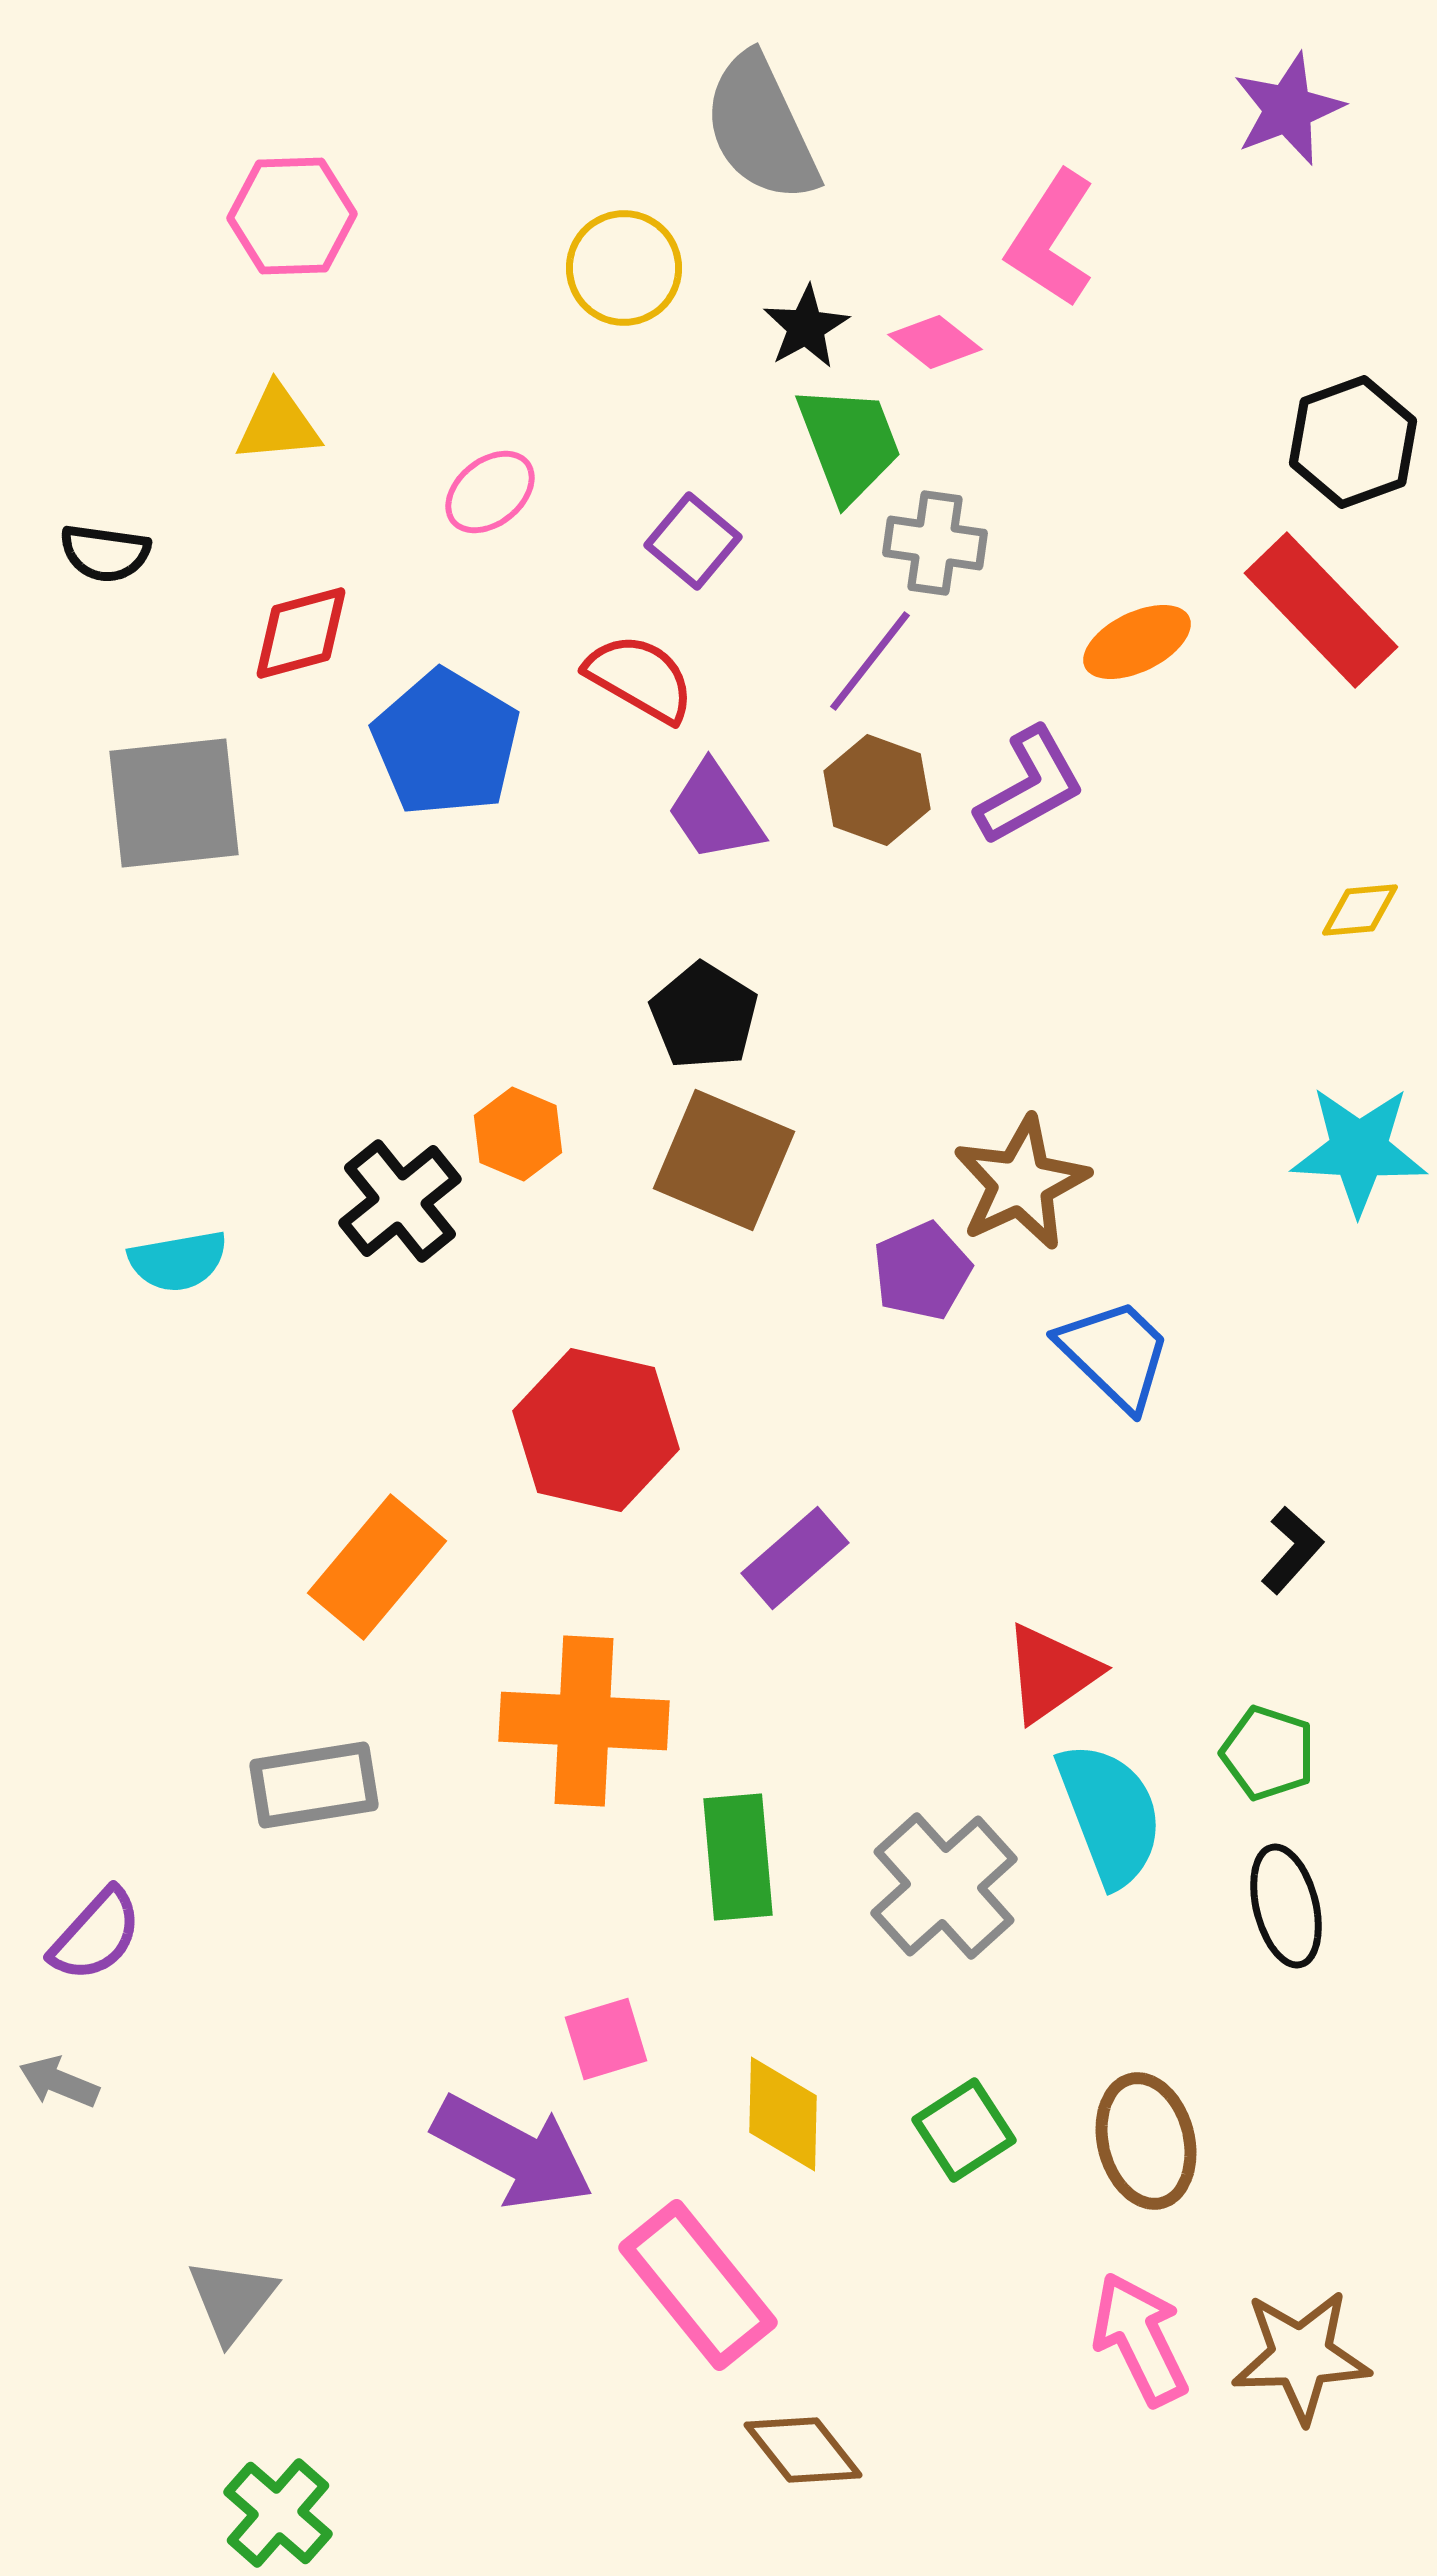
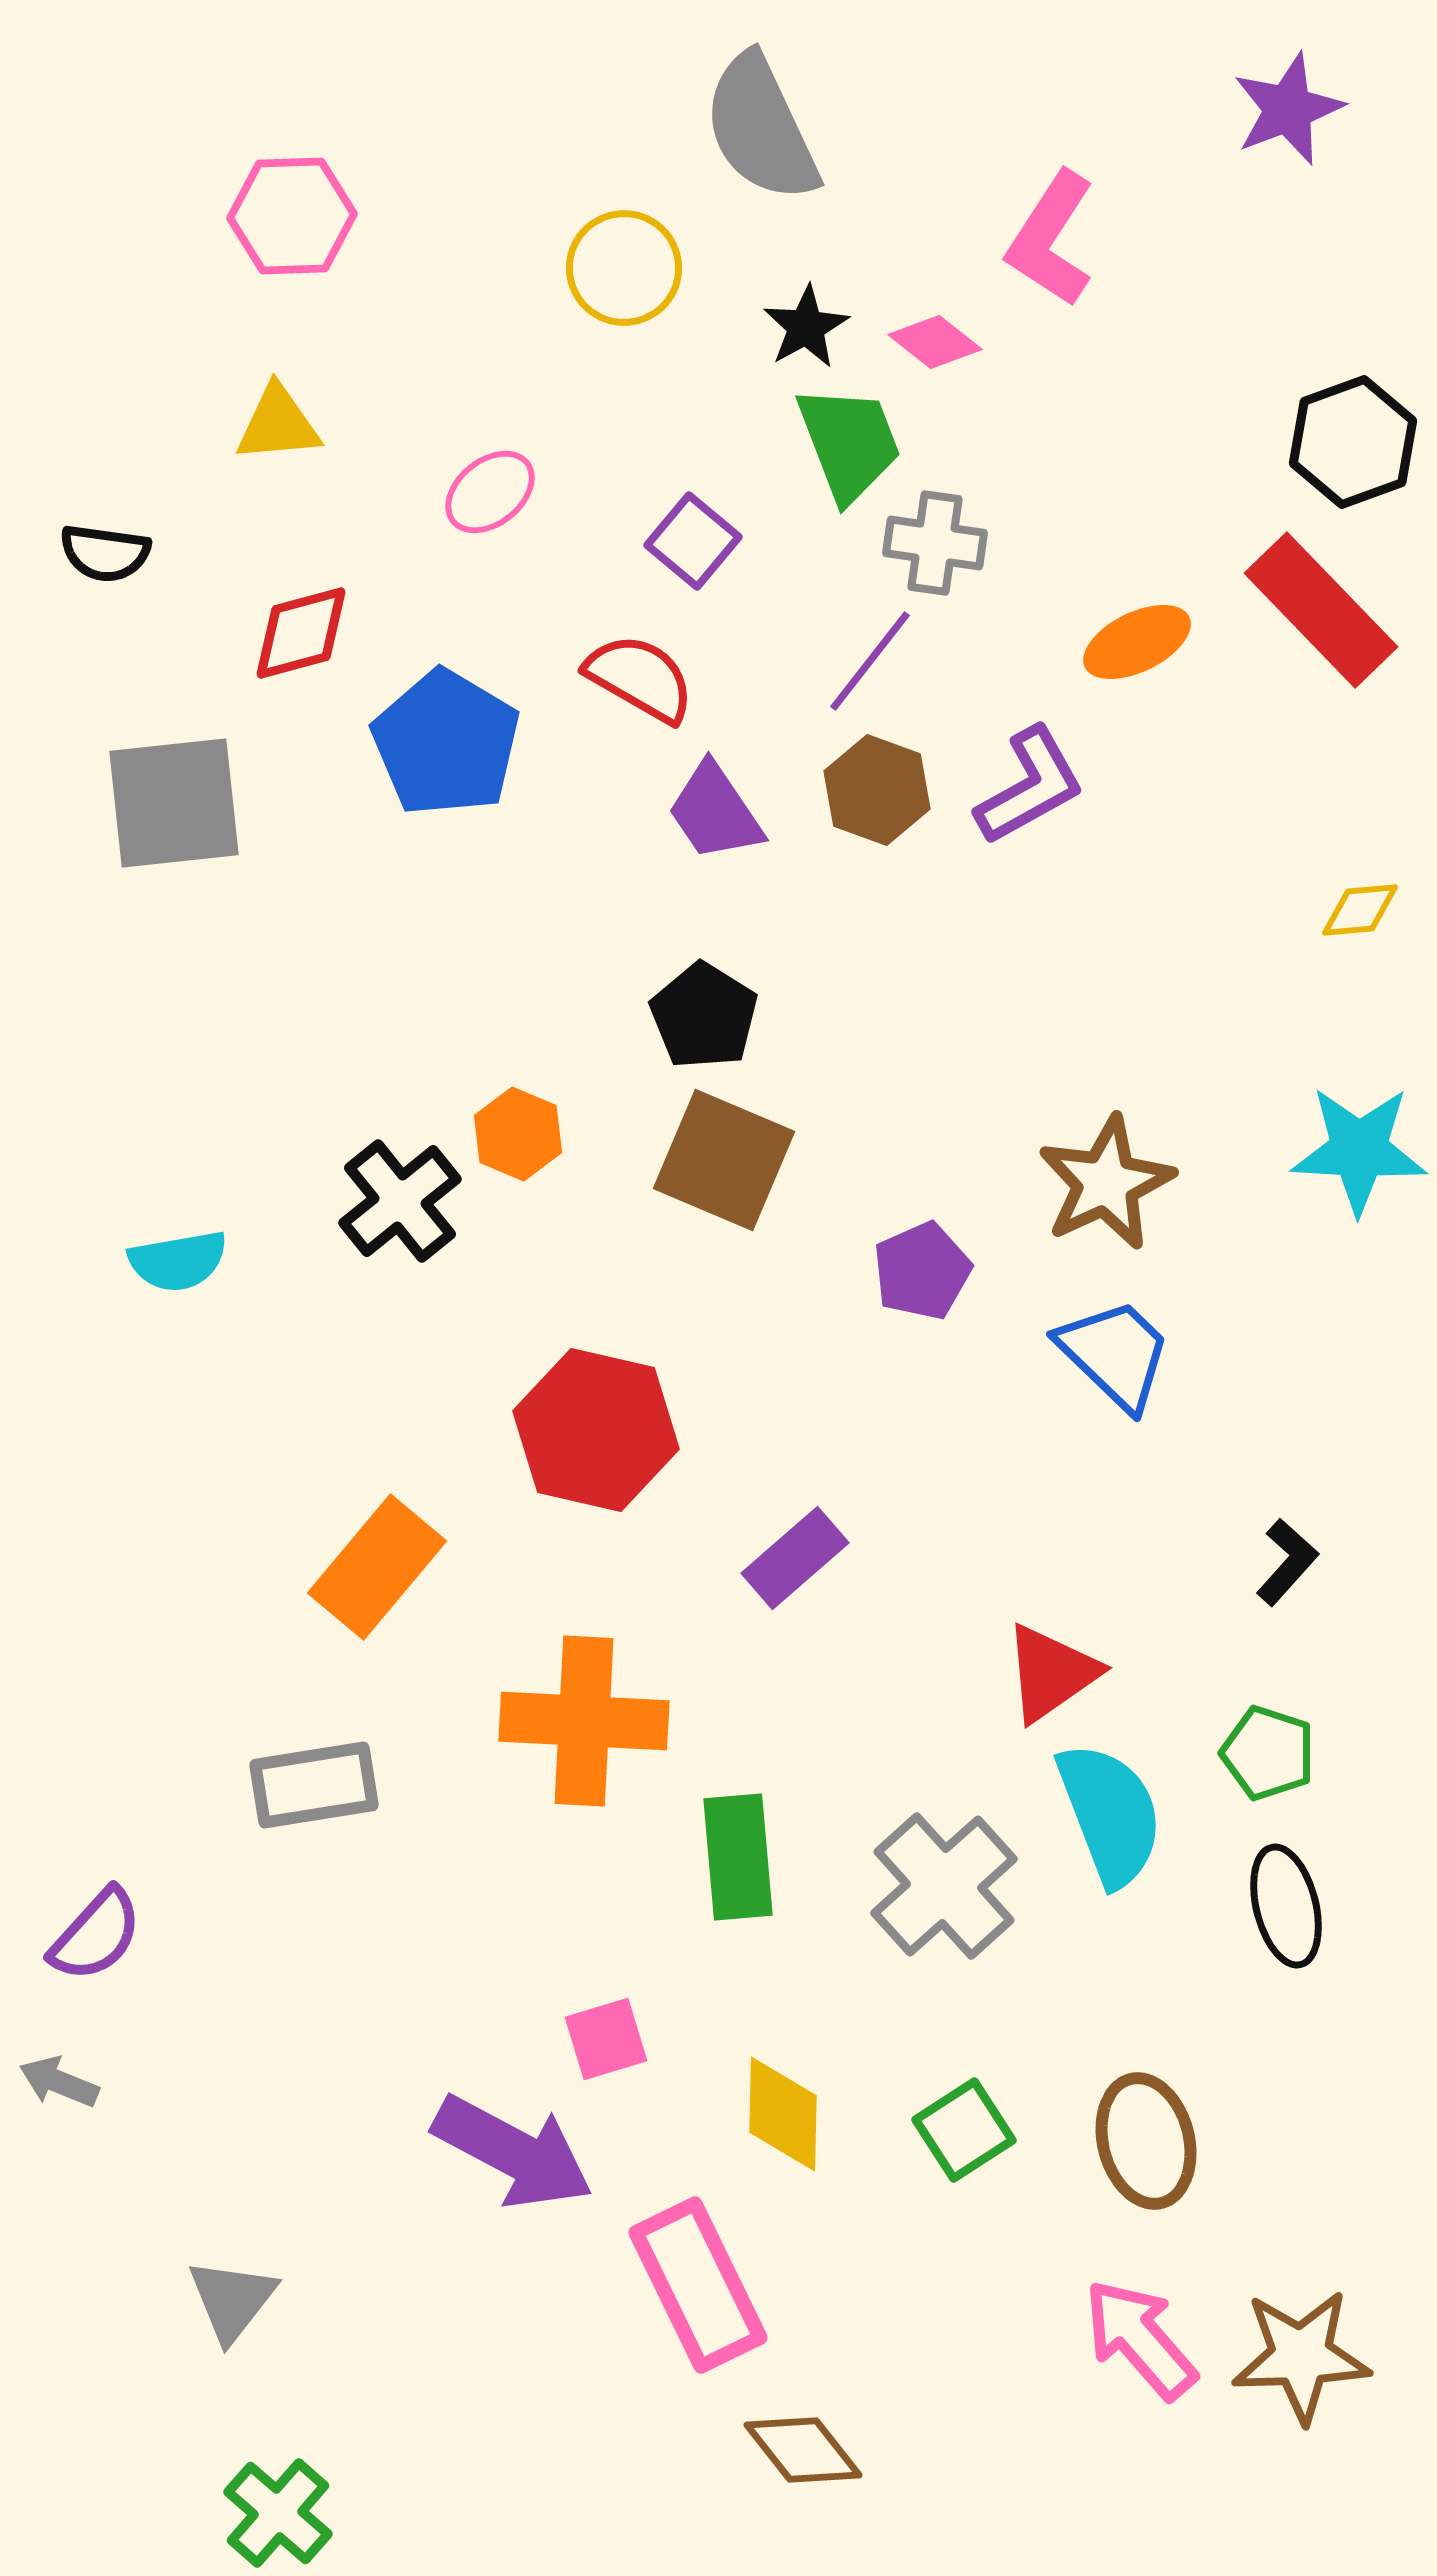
brown star at (1021, 1183): moved 85 px right
black L-shape at (1292, 1550): moved 5 px left, 12 px down
pink rectangle at (698, 2285): rotated 13 degrees clockwise
pink arrow at (1140, 2339): rotated 15 degrees counterclockwise
